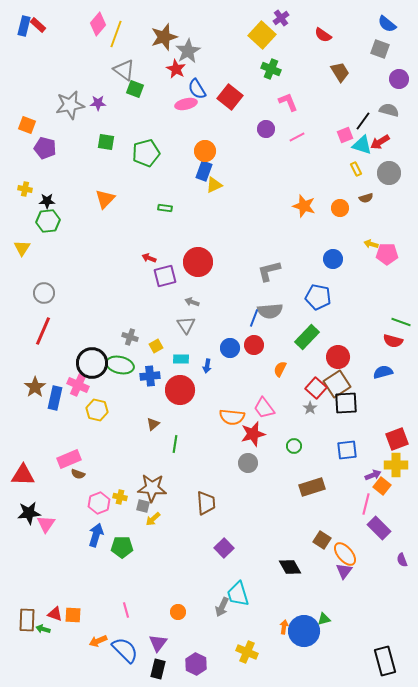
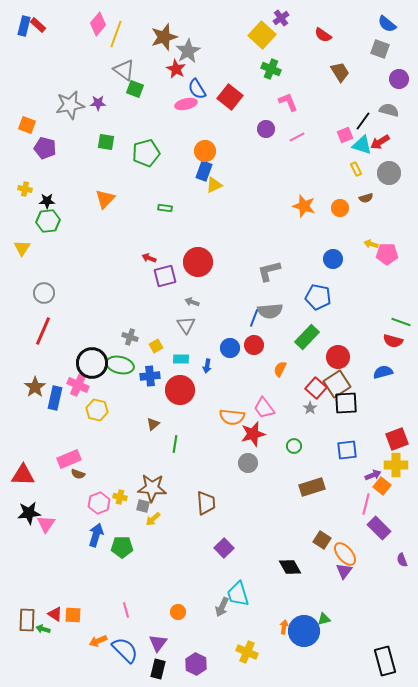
red triangle at (55, 614): rotated 14 degrees clockwise
